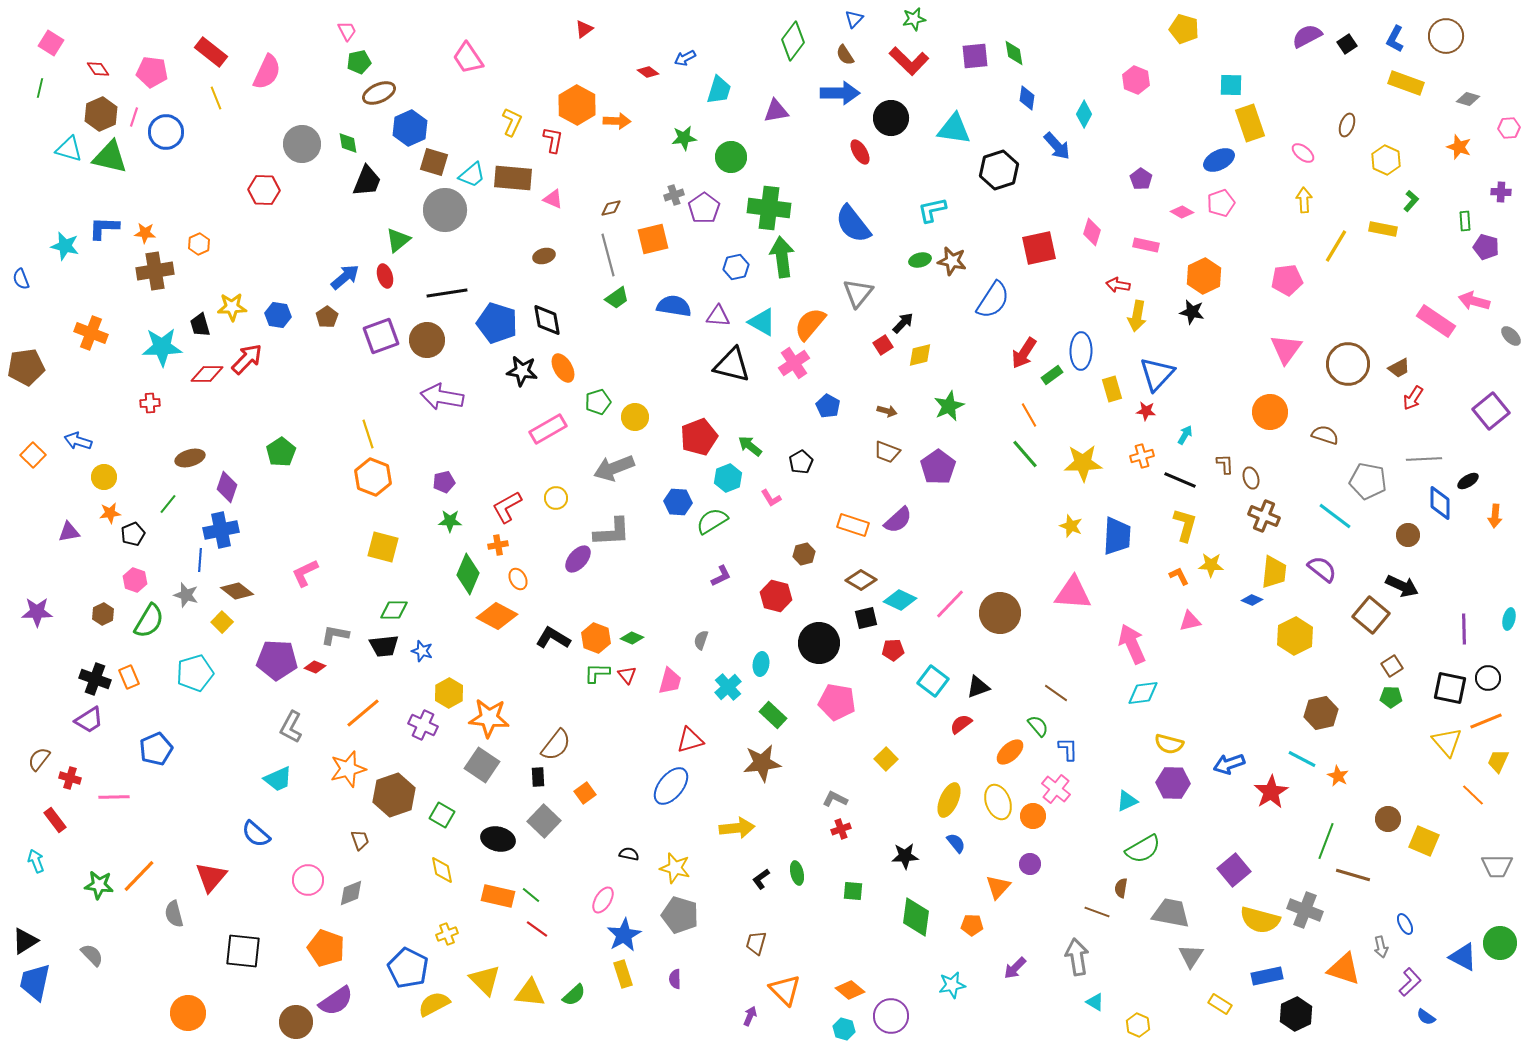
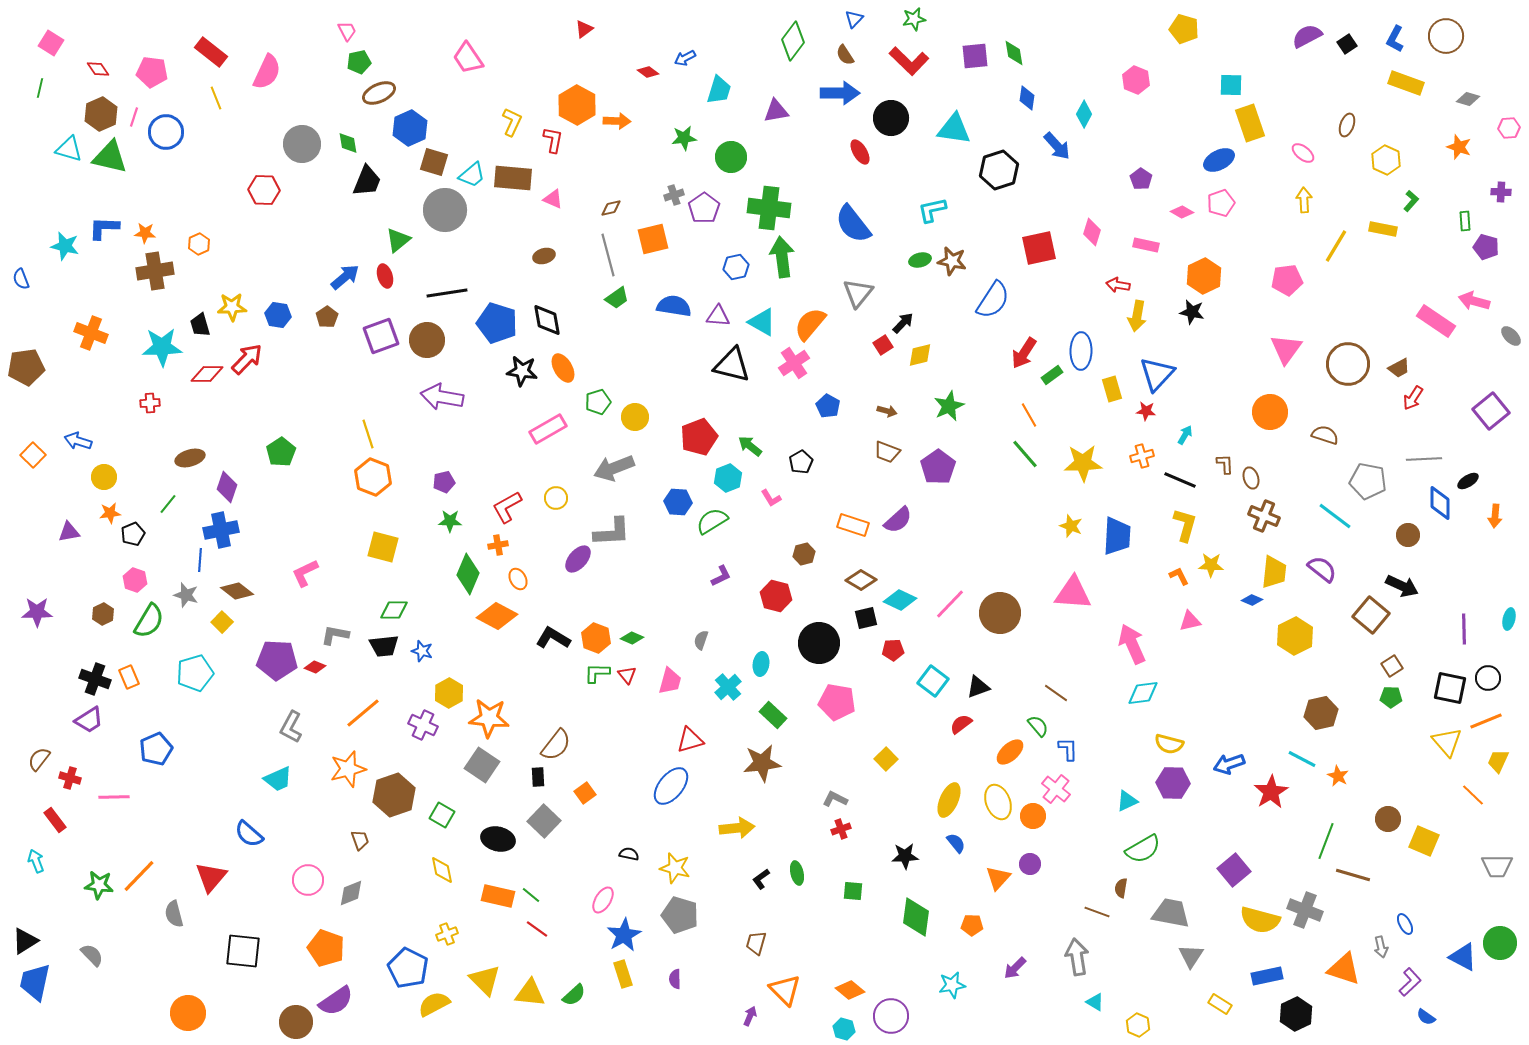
blue semicircle at (256, 834): moved 7 px left
orange triangle at (998, 887): moved 9 px up
